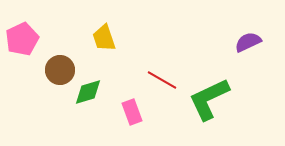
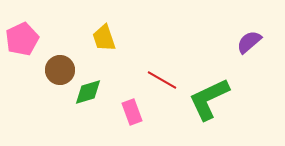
purple semicircle: moved 1 px right; rotated 16 degrees counterclockwise
